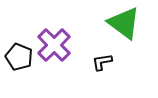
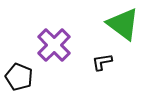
green triangle: moved 1 px left, 1 px down
black pentagon: moved 20 px down
